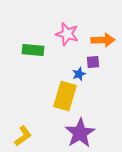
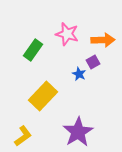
green rectangle: rotated 60 degrees counterclockwise
purple square: rotated 24 degrees counterclockwise
blue star: rotated 24 degrees counterclockwise
yellow rectangle: moved 22 px left; rotated 28 degrees clockwise
purple star: moved 2 px left, 1 px up
